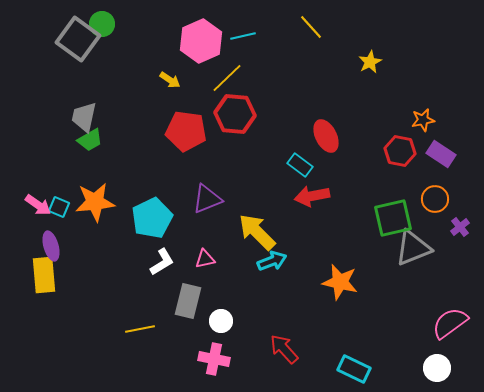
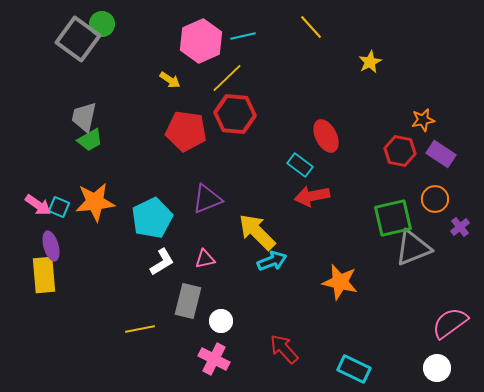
pink cross at (214, 359): rotated 16 degrees clockwise
